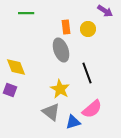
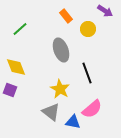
green line: moved 6 px left, 16 px down; rotated 42 degrees counterclockwise
orange rectangle: moved 11 px up; rotated 32 degrees counterclockwise
blue triangle: rotated 28 degrees clockwise
